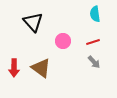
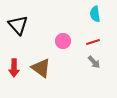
black triangle: moved 15 px left, 3 px down
